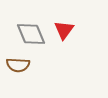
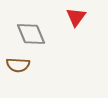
red triangle: moved 12 px right, 13 px up
